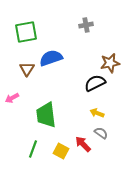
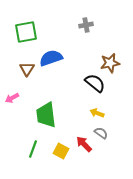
black semicircle: rotated 65 degrees clockwise
red arrow: moved 1 px right
